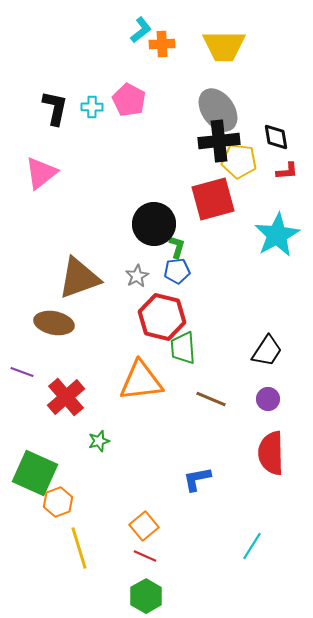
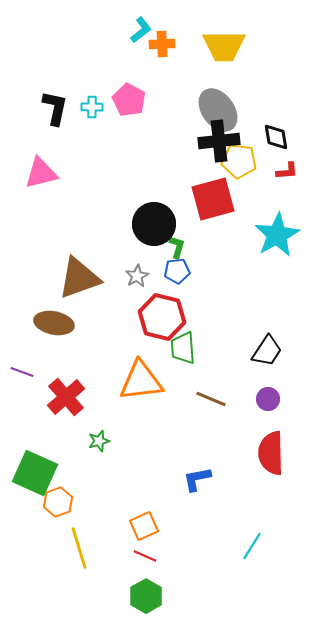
pink triangle: rotated 24 degrees clockwise
orange square: rotated 16 degrees clockwise
